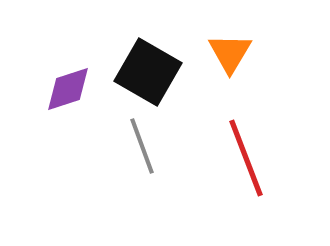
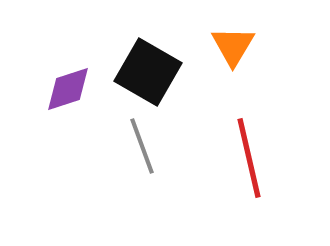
orange triangle: moved 3 px right, 7 px up
red line: moved 3 px right; rotated 8 degrees clockwise
